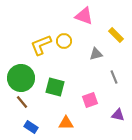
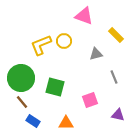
blue rectangle: moved 2 px right, 6 px up
